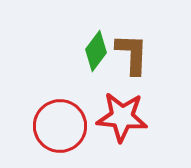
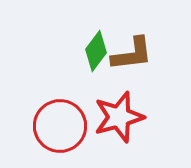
brown L-shape: rotated 81 degrees clockwise
red star: moved 3 px left; rotated 21 degrees counterclockwise
